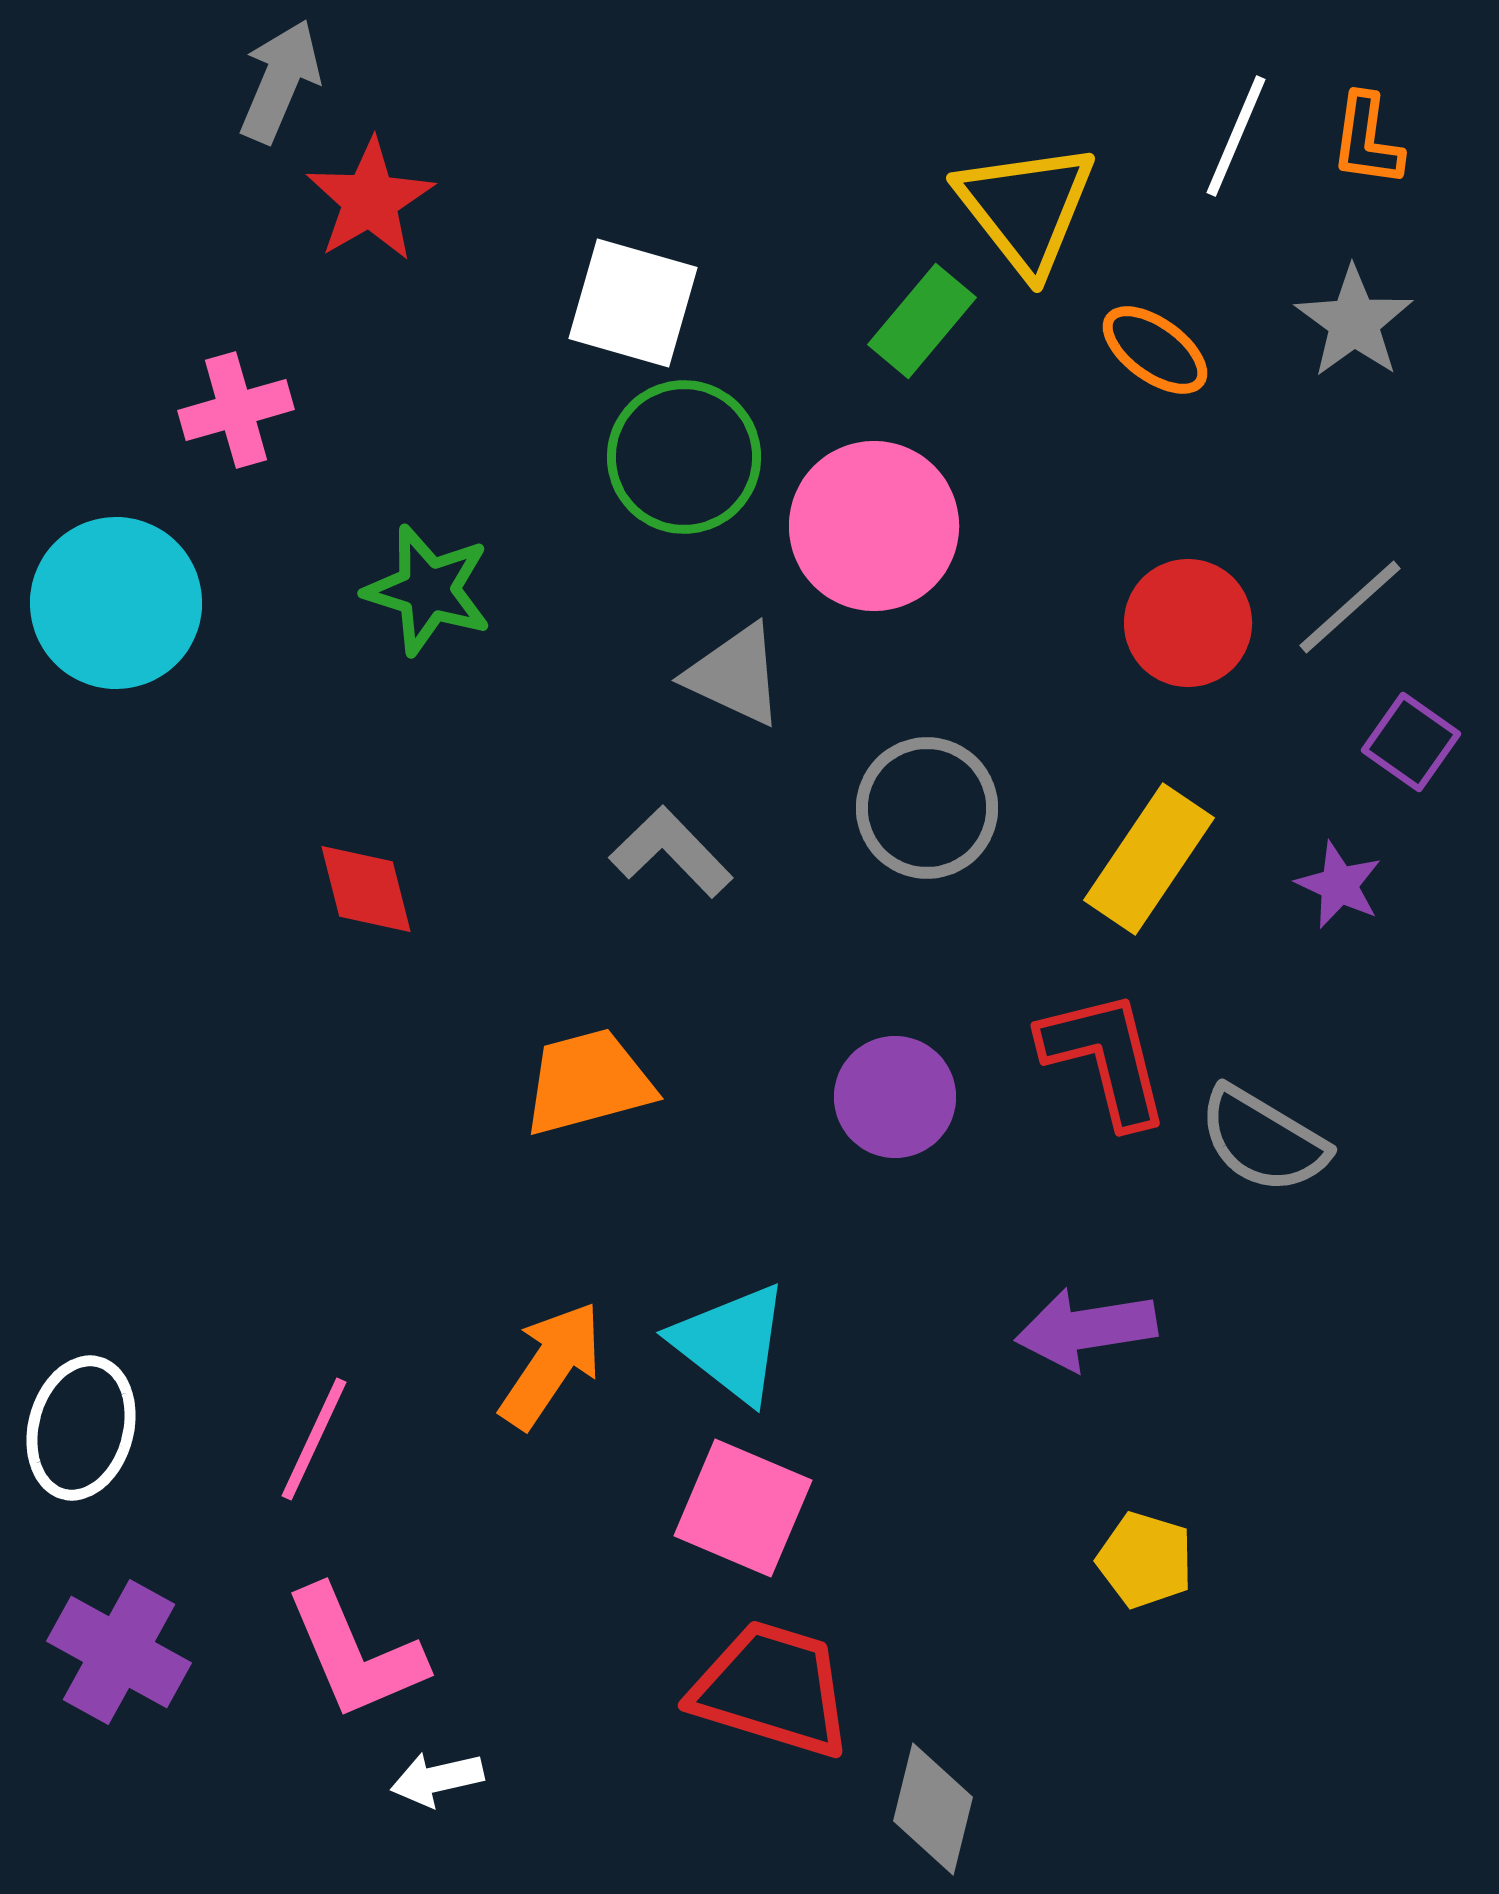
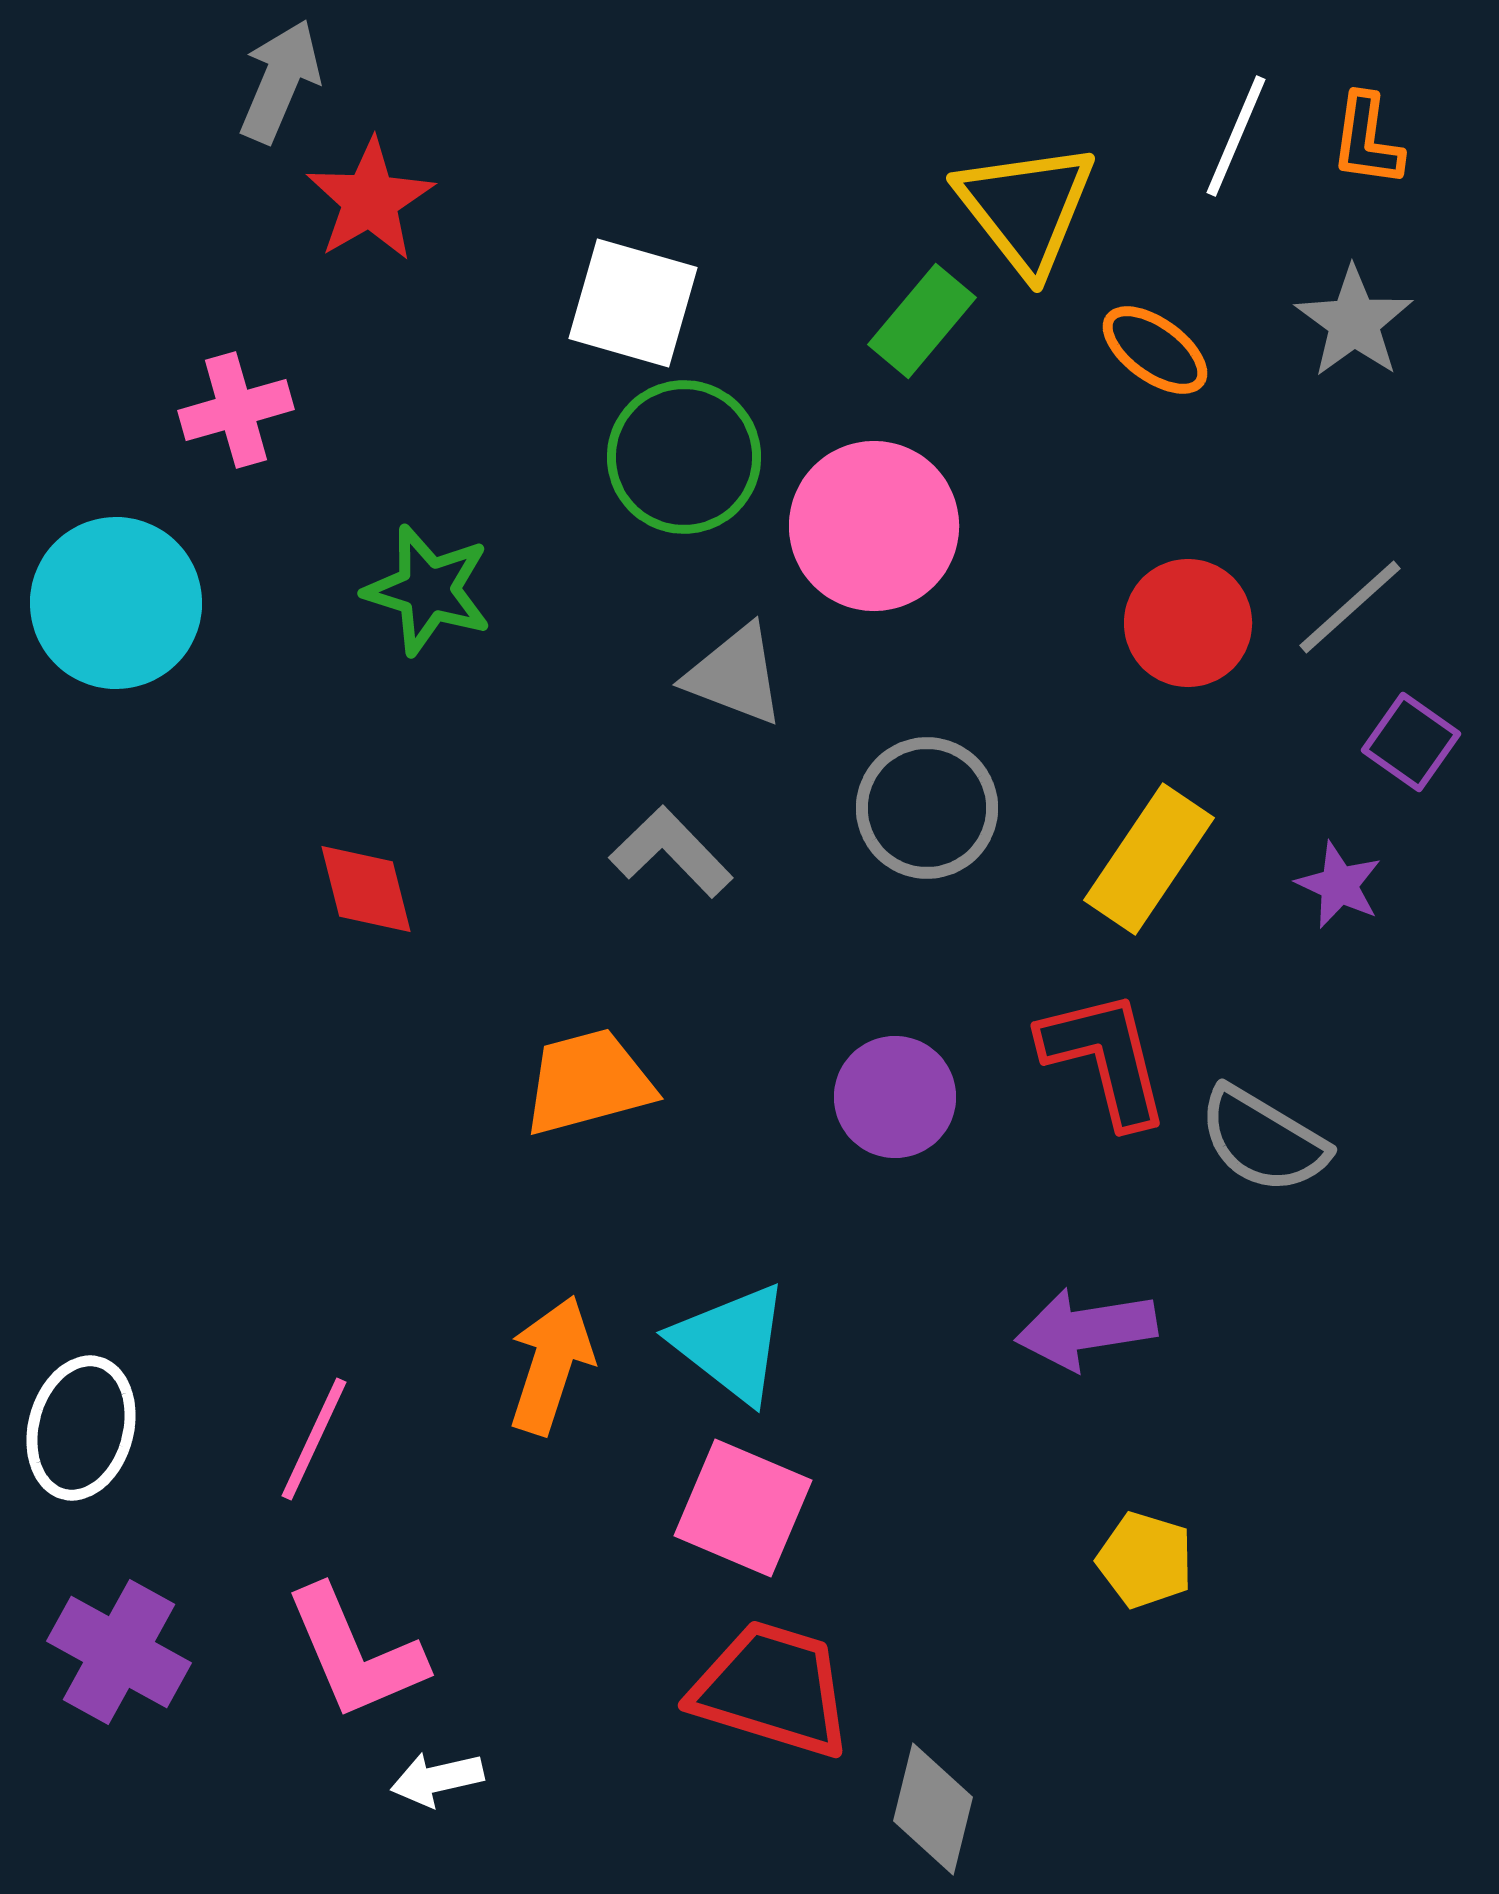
gray triangle: rotated 4 degrees counterclockwise
orange arrow: rotated 16 degrees counterclockwise
